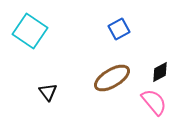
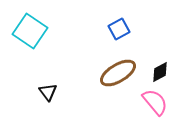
brown ellipse: moved 6 px right, 5 px up
pink semicircle: moved 1 px right
